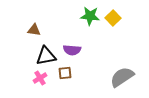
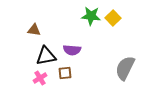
green star: moved 1 px right
gray semicircle: moved 3 px right, 9 px up; rotated 30 degrees counterclockwise
